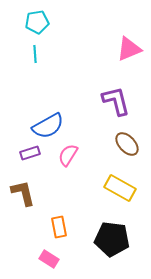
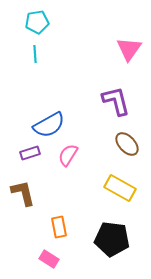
pink triangle: rotated 32 degrees counterclockwise
blue semicircle: moved 1 px right, 1 px up
